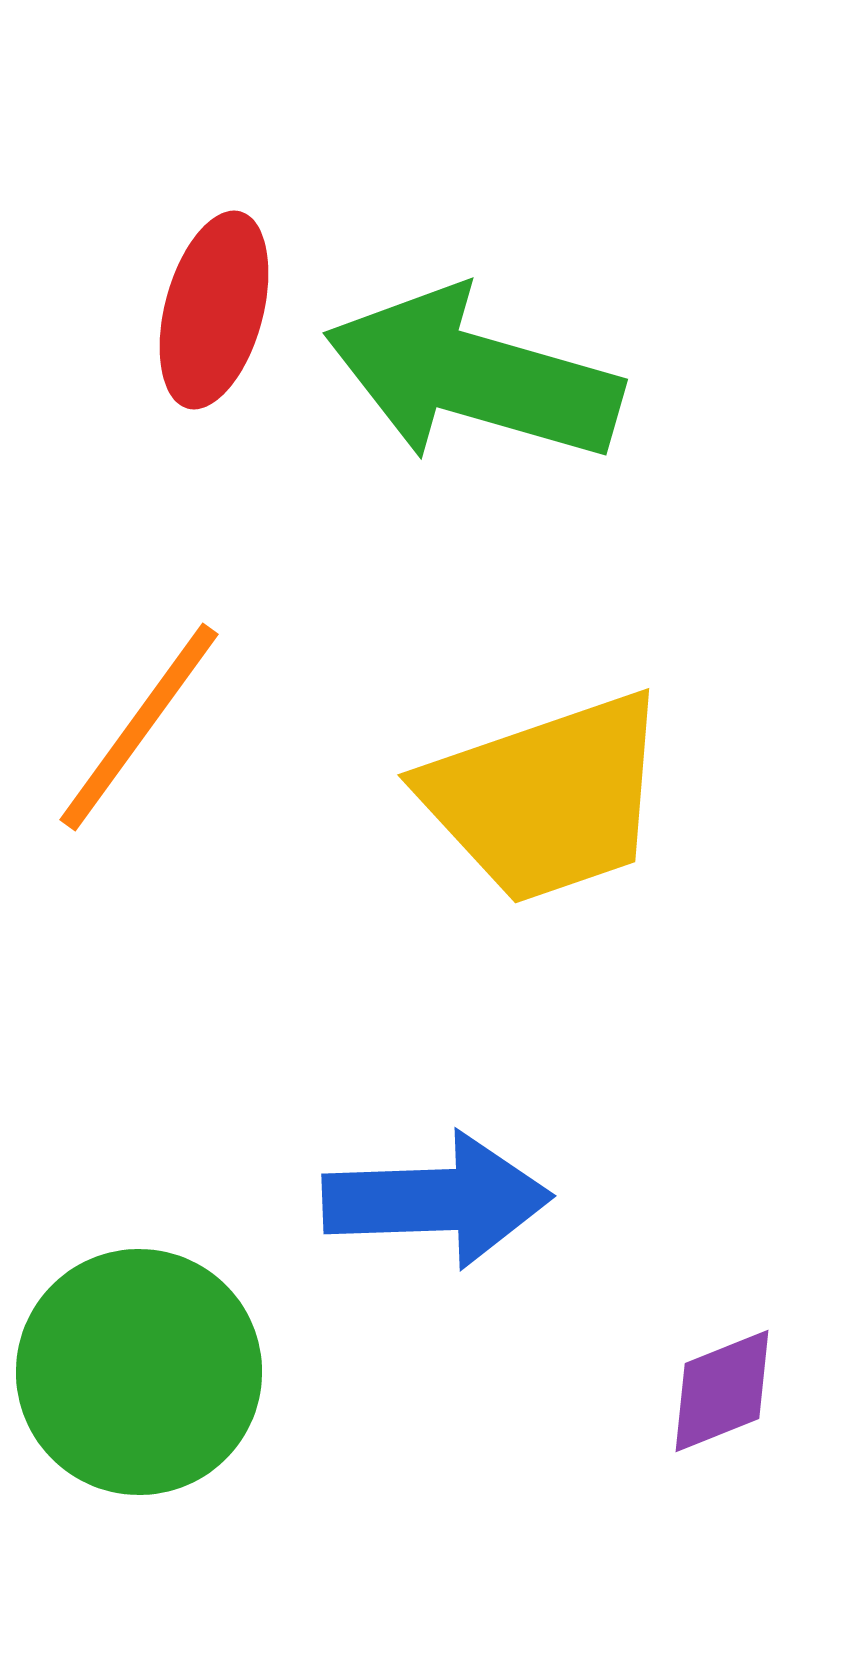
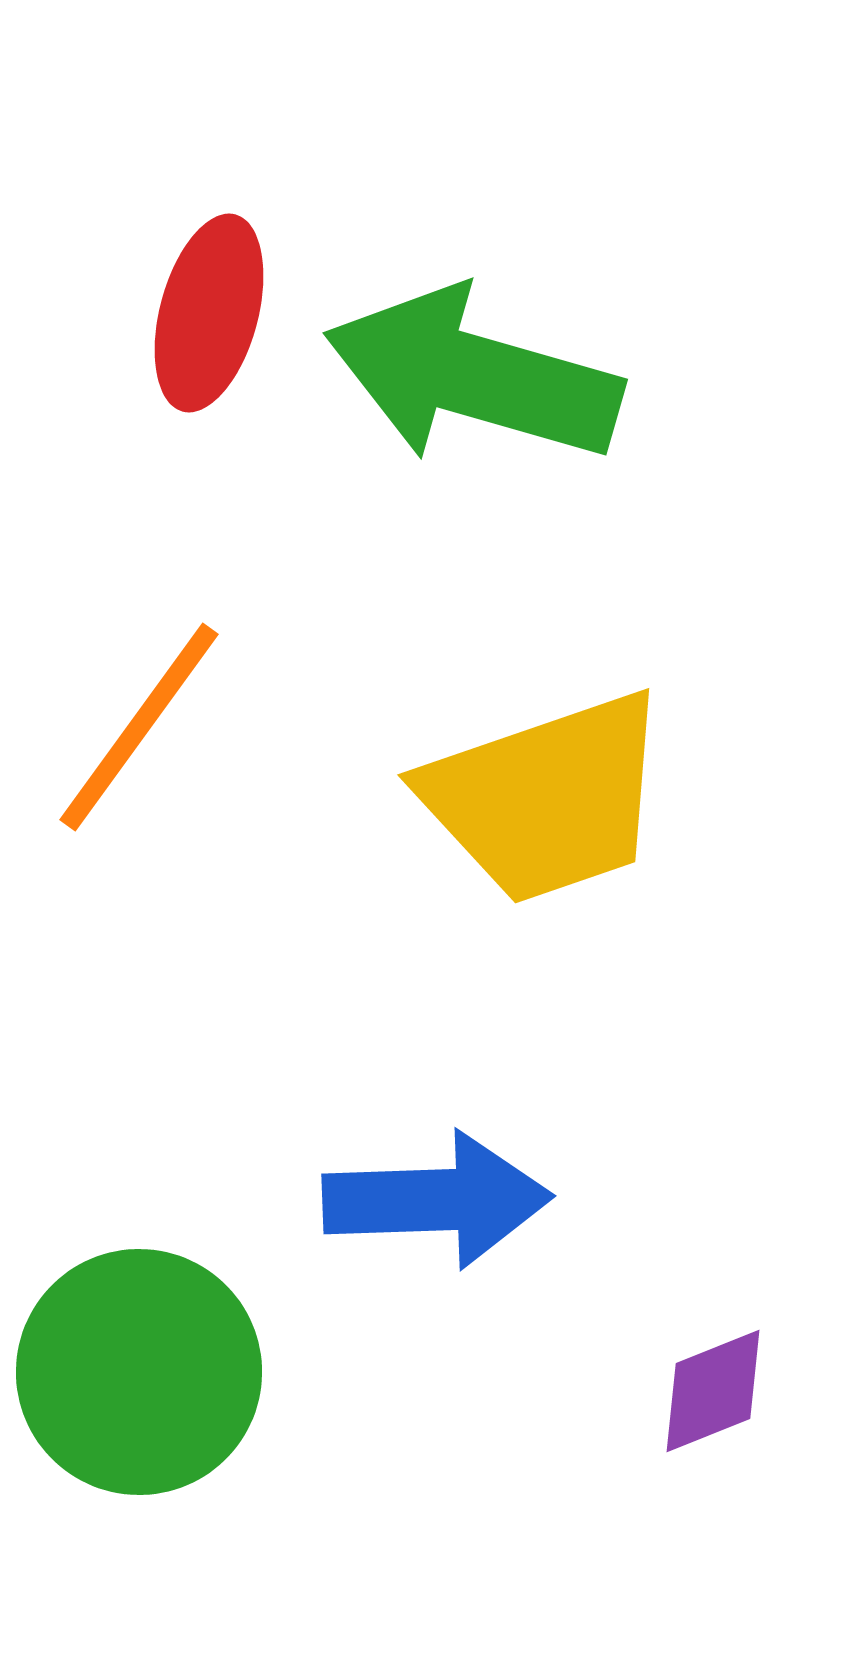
red ellipse: moved 5 px left, 3 px down
purple diamond: moved 9 px left
